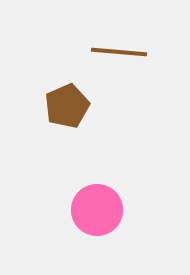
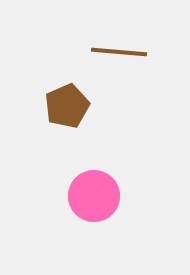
pink circle: moved 3 px left, 14 px up
